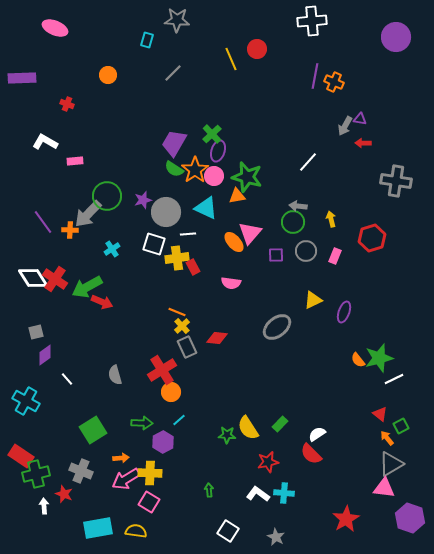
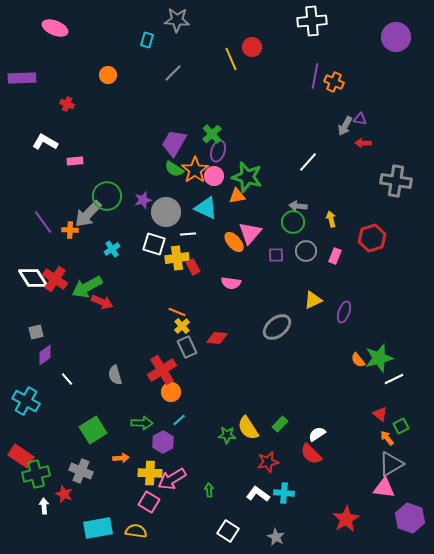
red circle at (257, 49): moved 5 px left, 2 px up
pink arrow at (126, 479): moved 46 px right
